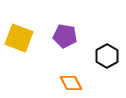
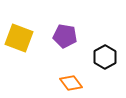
black hexagon: moved 2 px left, 1 px down
orange diamond: rotated 10 degrees counterclockwise
